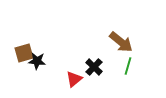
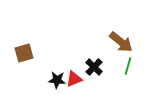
black star: moved 20 px right, 19 px down
red triangle: rotated 18 degrees clockwise
